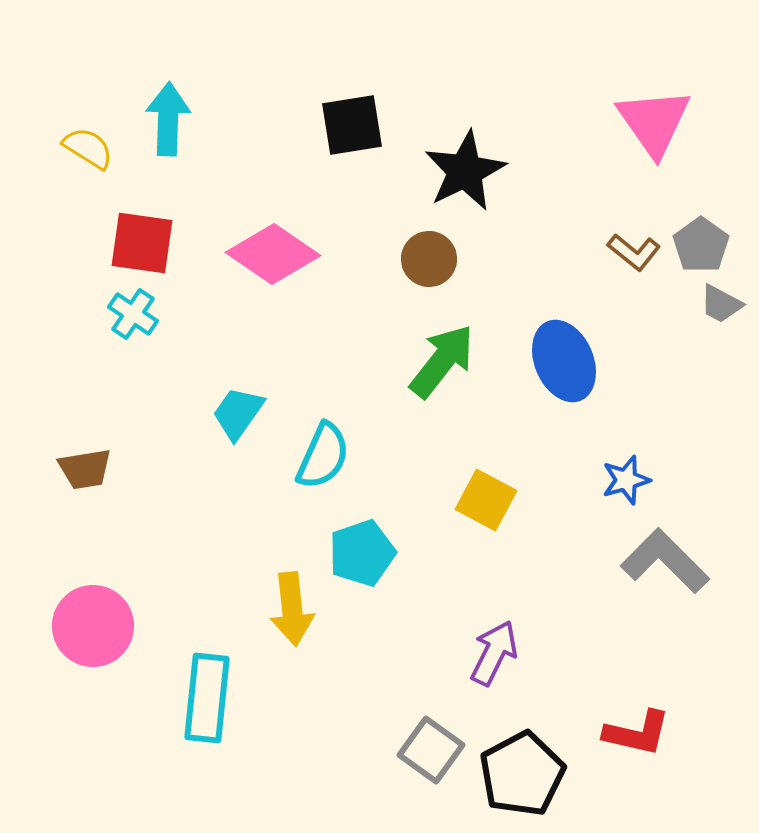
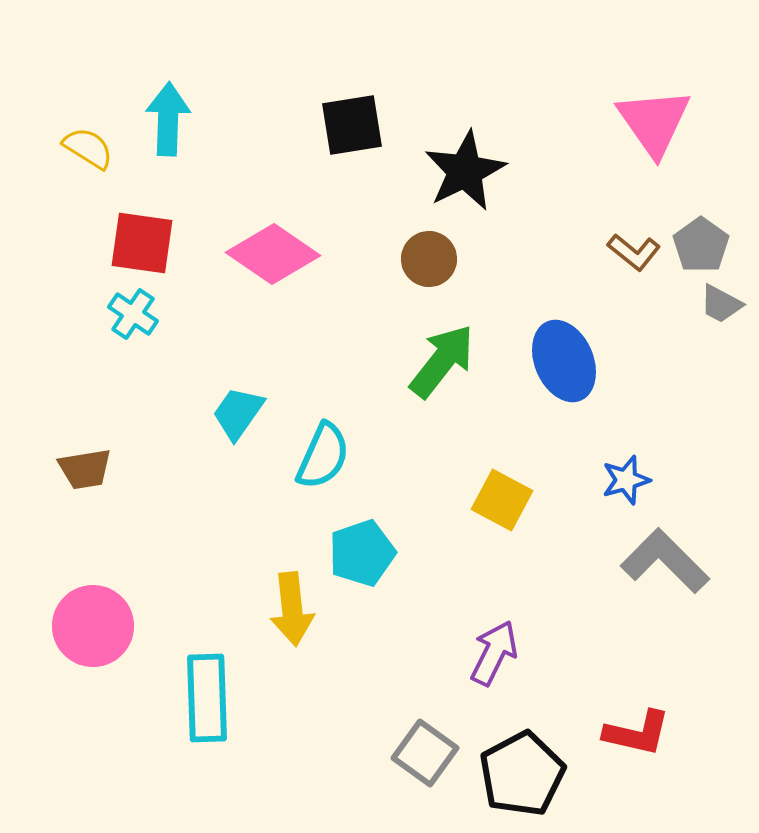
yellow square: moved 16 px right
cyan rectangle: rotated 8 degrees counterclockwise
gray square: moved 6 px left, 3 px down
